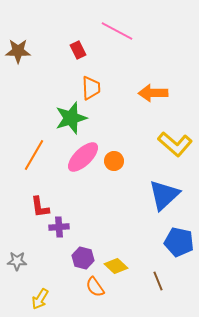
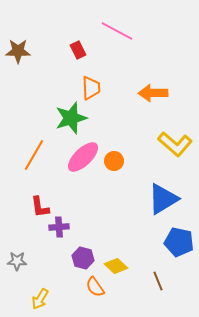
blue triangle: moved 1 px left, 4 px down; rotated 12 degrees clockwise
